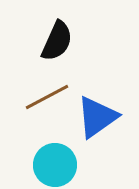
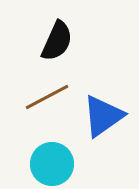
blue triangle: moved 6 px right, 1 px up
cyan circle: moved 3 px left, 1 px up
